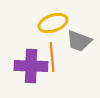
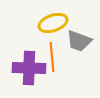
purple cross: moved 2 px left, 2 px down
